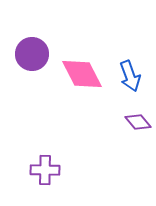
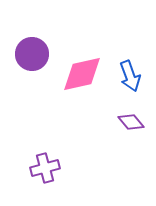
pink diamond: rotated 75 degrees counterclockwise
purple diamond: moved 7 px left
purple cross: moved 2 px up; rotated 16 degrees counterclockwise
